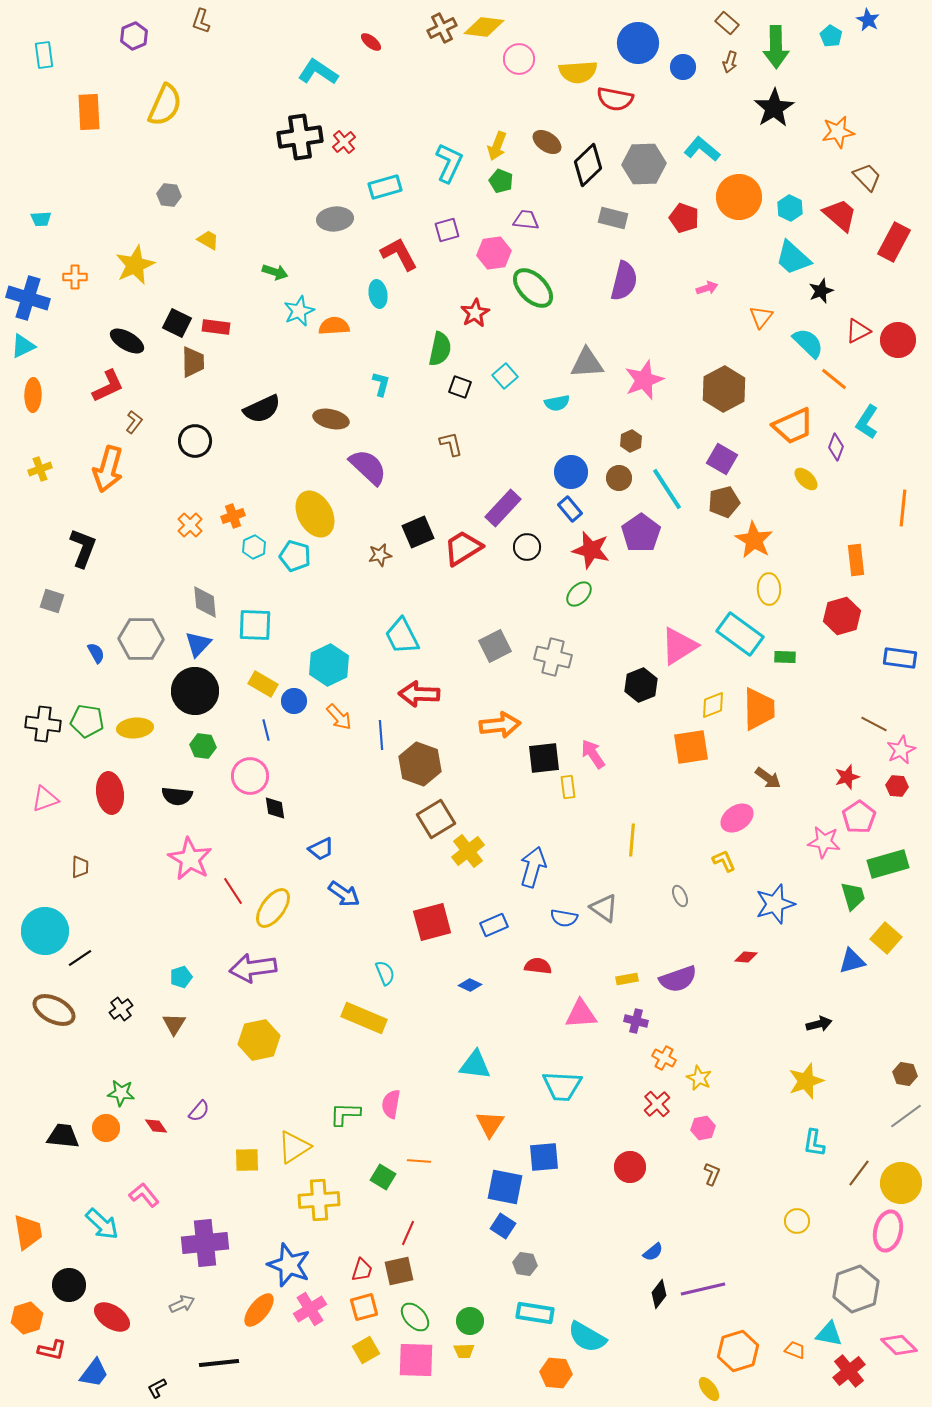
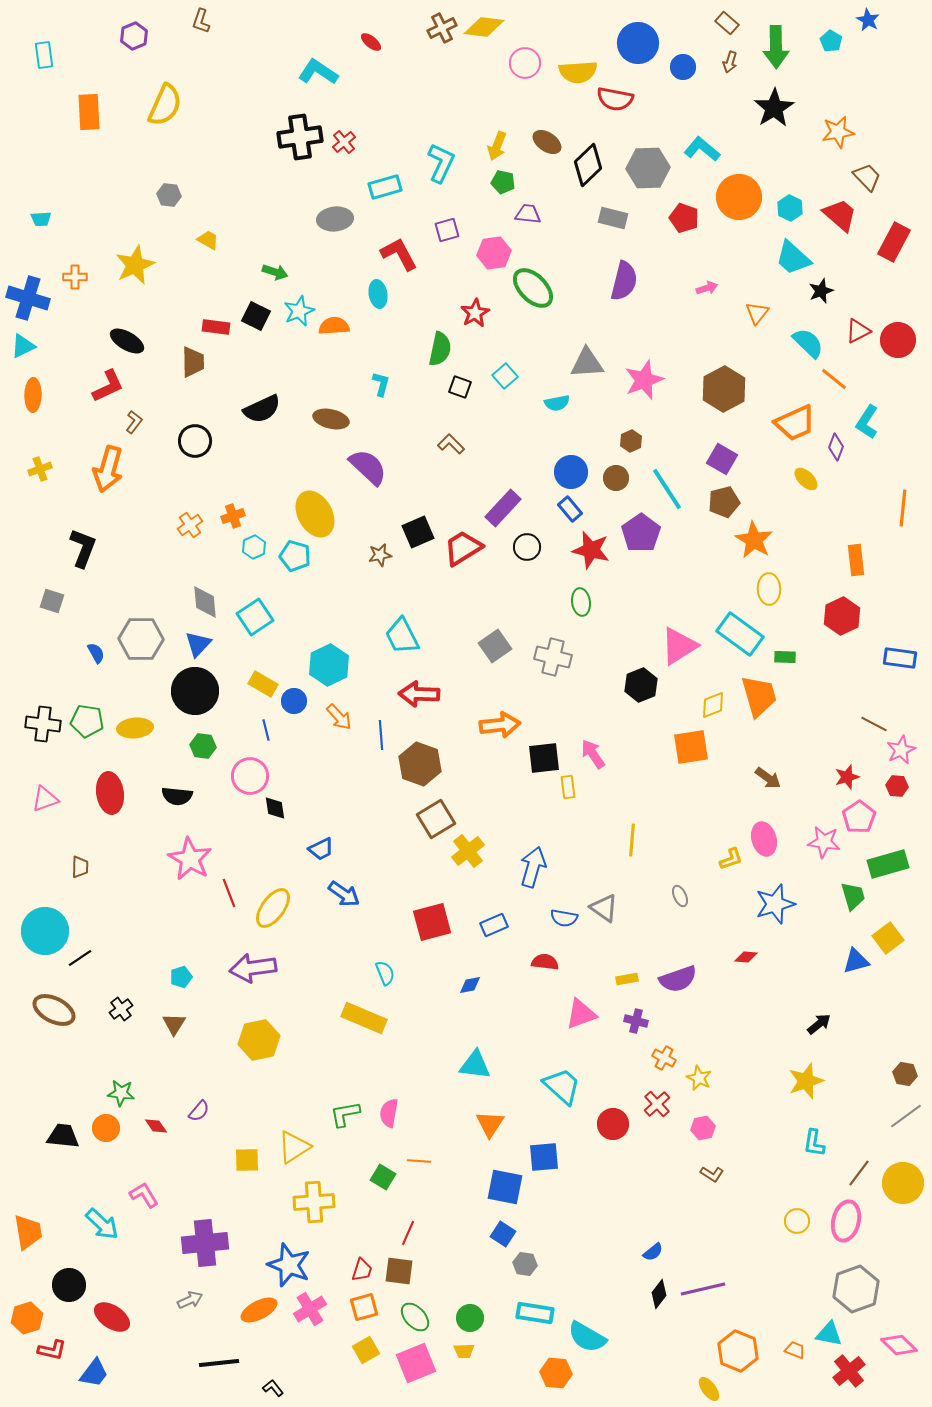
cyan pentagon at (831, 36): moved 5 px down
pink circle at (519, 59): moved 6 px right, 4 px down
cyan L-shape at (449, 163): moved 8 px left
gray hexagon at (644, 164): moved 4 px right, 4 px down
green pentagon at (501, 181): moved 2 px right, 1 px down; rotated 10 degrees counterclockwise
purple trapezoid at (526, 220): moved 2 px right, 6 px up
orange triangle at (761, 317): moved 4 px left, 4 px up
black square at (177, 323): moved 79 px right, 7 px up
orange trapezoid at (793, 426): moved 2 px right, 3 px up
brown L-shape at (451, 444): rotated 32 degrees counterclockwise
brown circle at (619, 478): moved 3 px left
orange cross at (190, 525): rotated 10 degrees clockwise
green ellipse at (579, 594): moved 2 px right, 8 px down; rotated 52 degrees counterclockwise
red hexagon at (842, 616): rotated 9 degrees counterclockwise
cyan square at (255, 625): moved 8 px up; rotated 36 degrees counterclockwise
gray square at (495, 646): rotated 8 degrees counterclockwise
orange trapezoid at (759, 709): moved 13 px up; rotated 15 degrees counterclockwise
pink ellipse at (737, 818): moved 27 px right, 21 px down; rotated 72 degrees counterclockwise
yellow L-shape at (724, 861): moved 7 px right, 2 px up; rotated 95 degrees clockwise
red line at (233, 891): moved 4 px left, 2 px down; rotated 12 degrees clockwise
yellow square at (886, 938): moved 2 px right; rotated 12 degrees clockwise
blue triangle at (852, 961): moved 4 px right
red semicircle at (538, 966): moved 7 px right, 4 px up
blue diamond at (470, 985): rotated 35 degrees counterclockwise
pink triangle at (581, 1014): rotated 16 degrees counterclockwise
black arrow at (819, 1024): rotated 25 degrees counterclockwise
cyan trapezoid at (562, 1086): rotated 141 degrees counterclockwise
pink semicircle at (391, 1104): moved 2 px left, 9 px down
green L-shape at (345, 1114): rotated 12 degrees counterclockwise
red circle at (630, 1167): moved 17 px left, 43 px up
brown L-shape at (712, 1174): rotated 100 degrees clockwise
yellow circle at (901, 1183): moved 2 px right
pink L-shape at (144, 1195): rotated 8 degrees clockwise
yellow cross at (319, 1200): moved 5 px left, 2 px down
blue square at (503, 1226): moved 8 px down
pink ellipse at (888, 1231): moved 42 px left, 10 px up
brown square at (399, 1271): rotated 20 degrees clockwise
gray arrow at (182, 1304): moved 8 px right, 4 px up
orange ellipse at (259, 1310): rotated 24 degrees clockwise
green circle at (470, 1321): moved 3 px up
orange hexagon at (738, 1351): rotated 21 degrees counterclockwise
pink square at (416, 1360): moved 3 px down; rotated 24 degrees counterclockwise
black L-shape at (157, 1388): moved 116 px right; rotated 80 degrees clockwise
